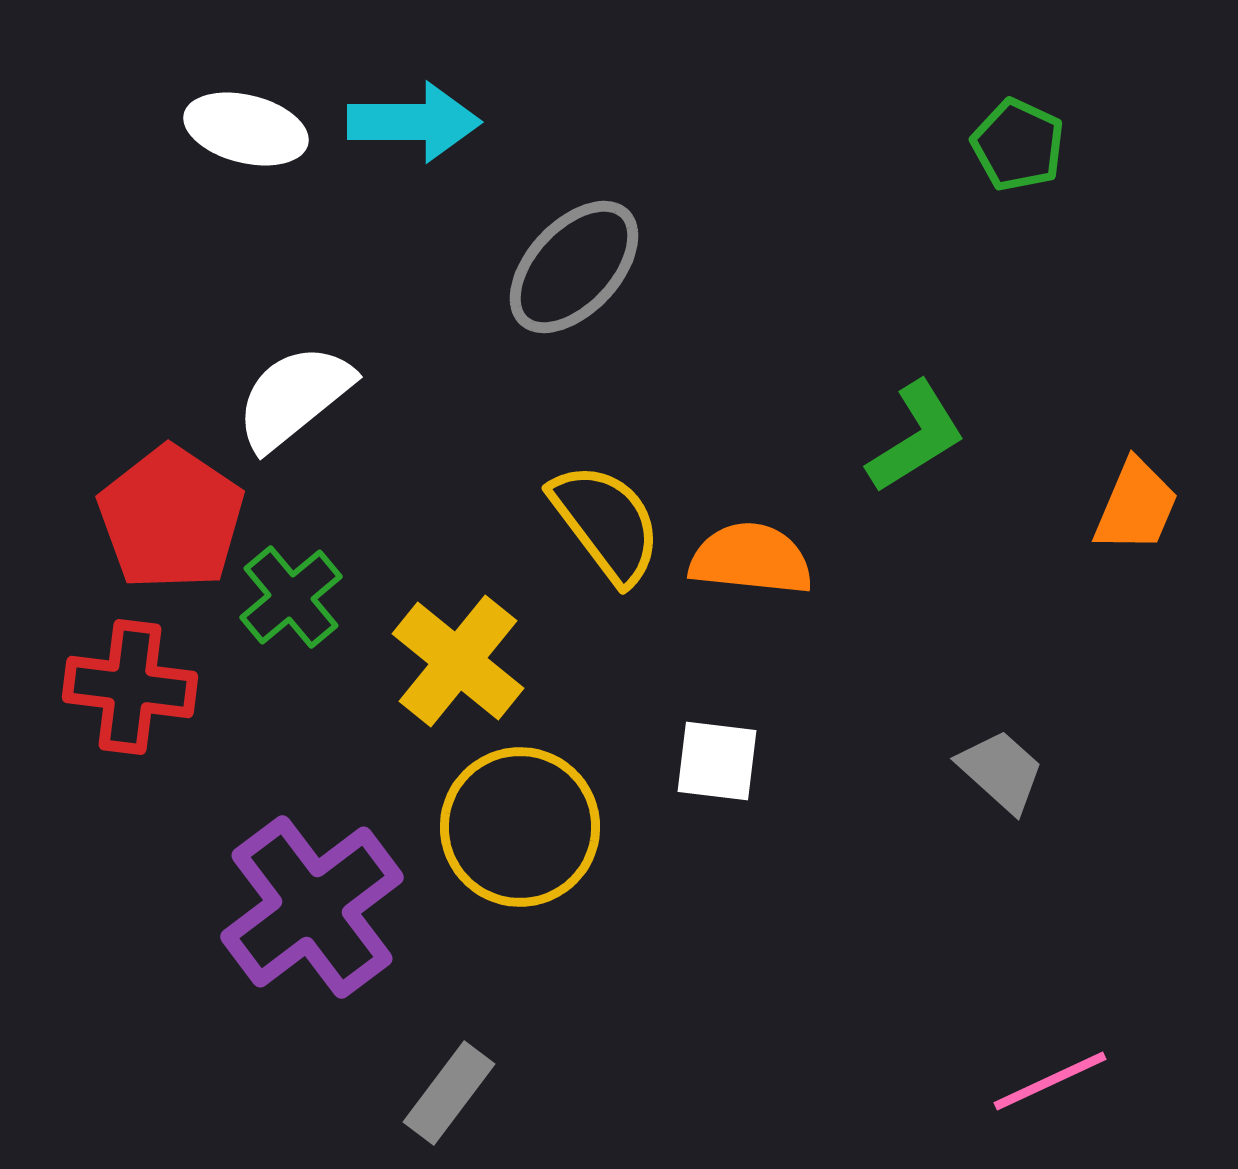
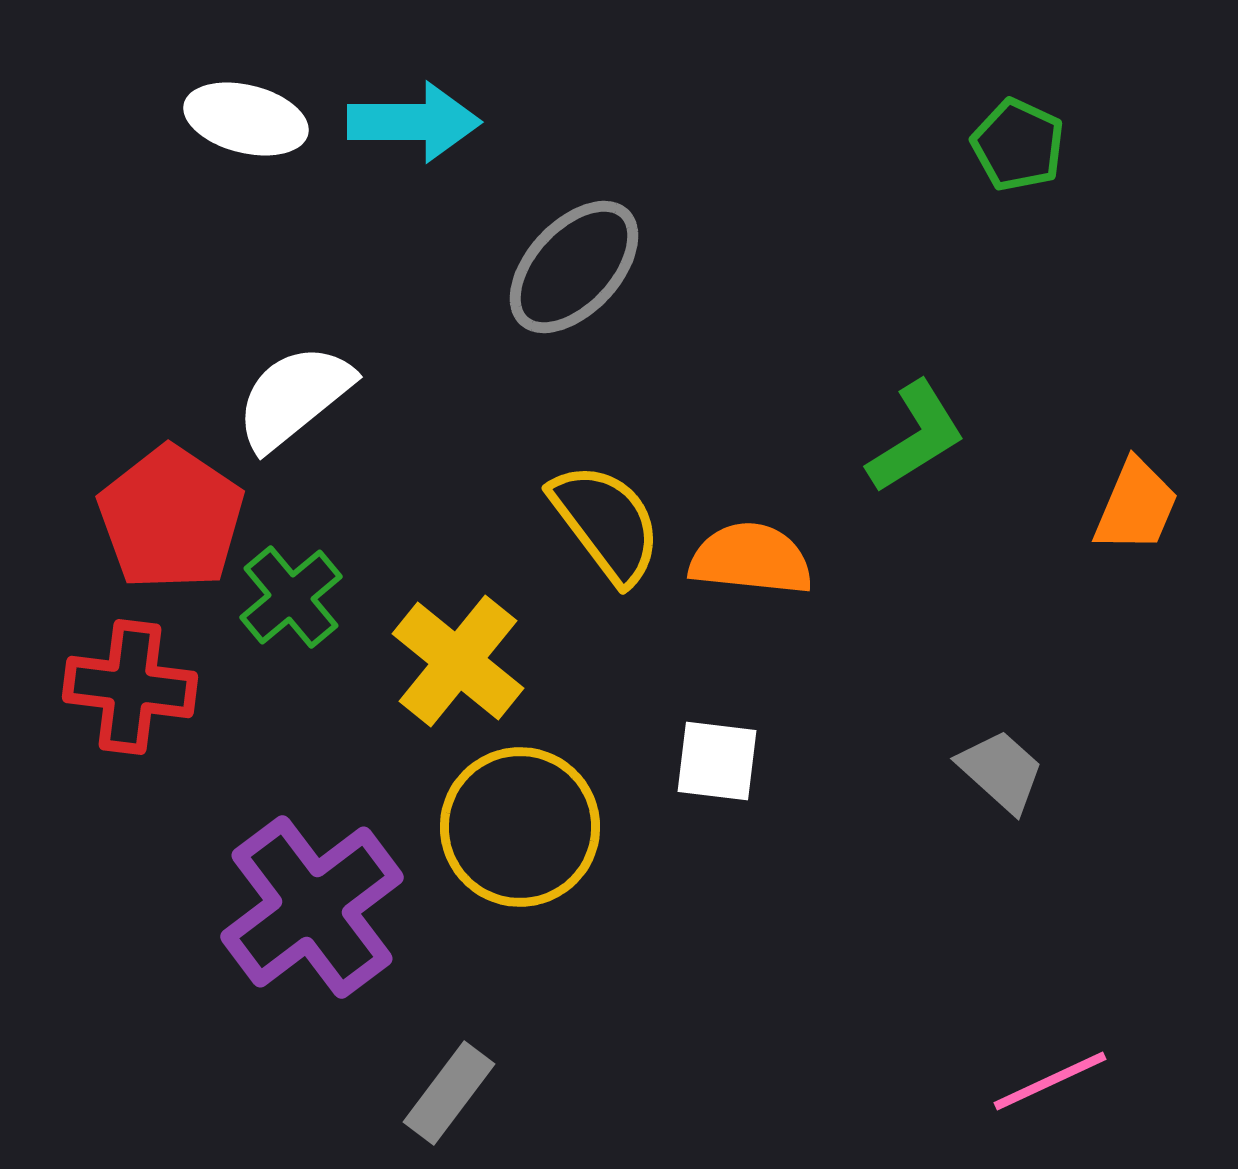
white ellipse: moved 10 px up
